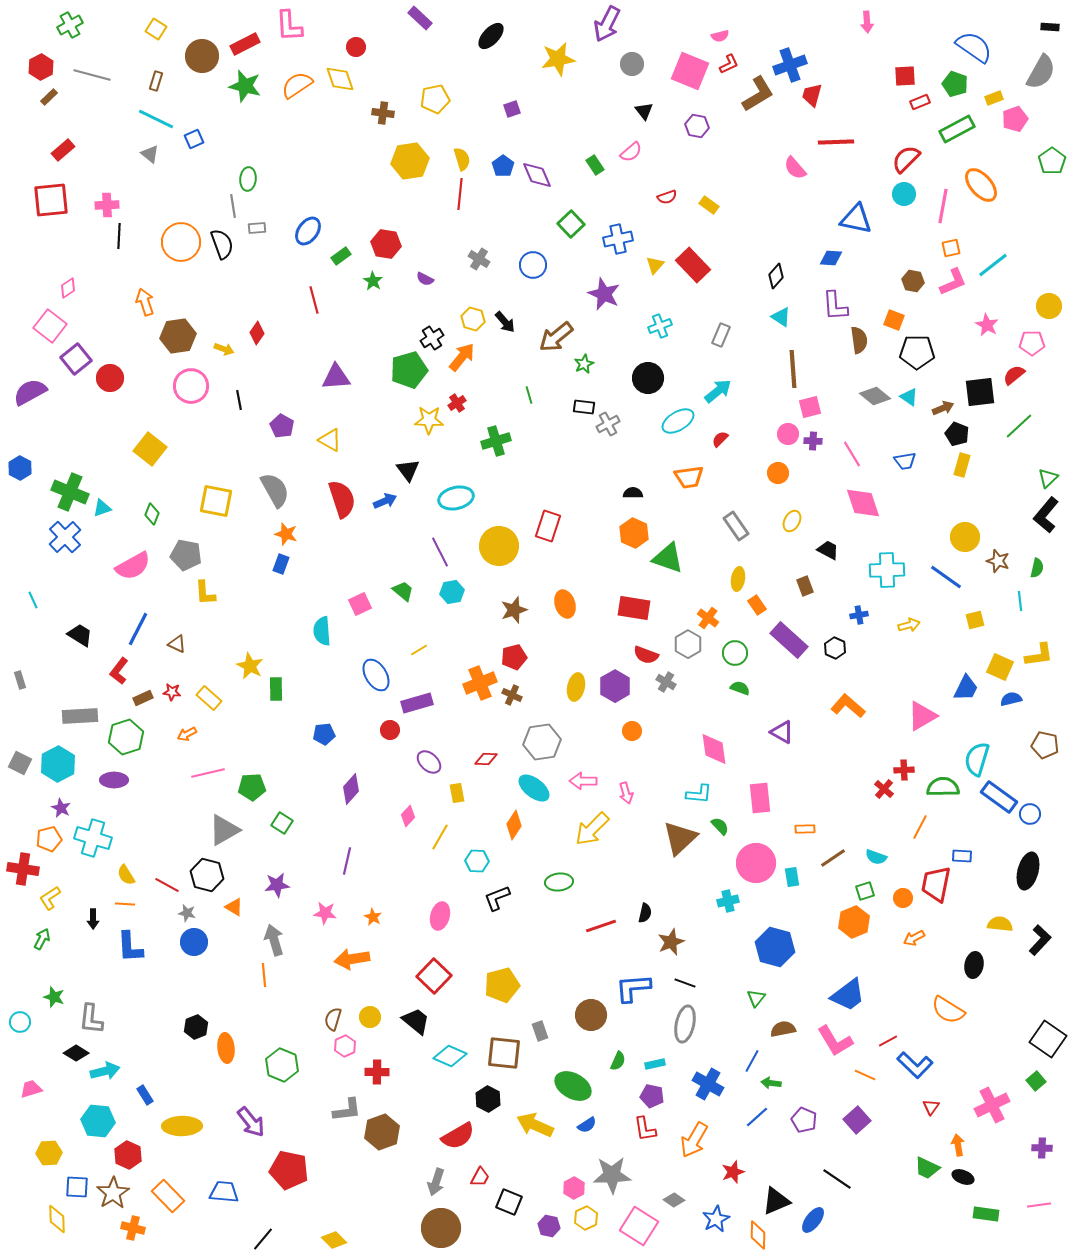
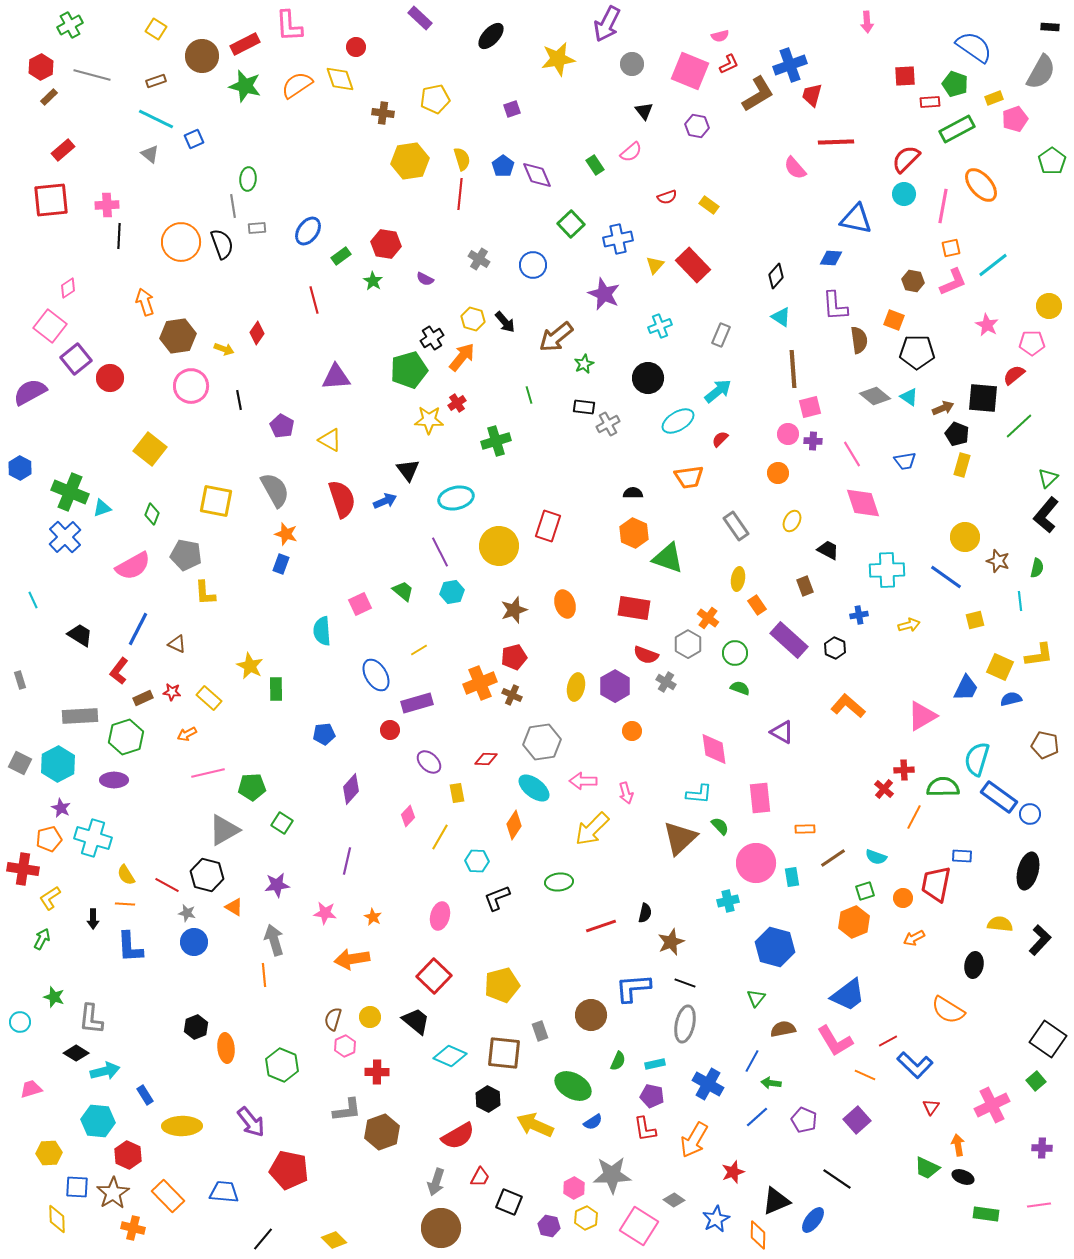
brown rectangle at (156, 81): rotated 54 degrees clockwise
red rectangle at (920, 102): moved 10 px right; rotated 18 degrees clockwise
black square at (980, 392): moved 3 px right, 6 px down; rotated 12 degrees clockwise
orange line at (920, 827): moved 6 px left, 10 px up
blue semicircle at (587, 1125): moved 6 px right, 3 px up
